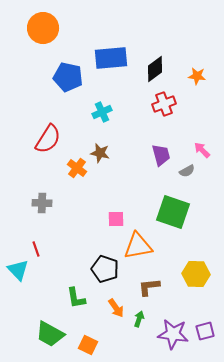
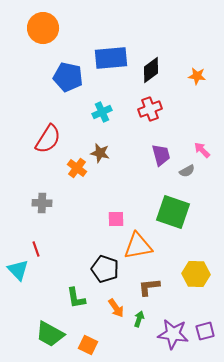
black diamond: moved 4 px left, 1 px down
red cross: moved 14 px left, 5 px down
